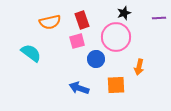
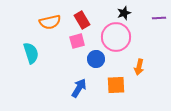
red rectangle: rotated 12 degrees counterclockwise
cyan semicircle: rotated 35 degrees clockwise
blue arrow: rotated 102 degrees clockwise
